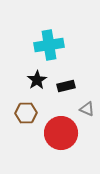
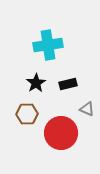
cyan cross: moved 1 px left
black star: moved 1 px left, 3 px down
black rectangle: moved 2 px right, 2 px up
brown hexagon: moved 1 px right, 1 px down
